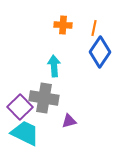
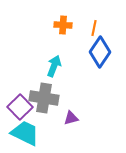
cyan arrow: rotated 25 degrees clockwise
purple triangle: moved 2 px right, 3 px up
